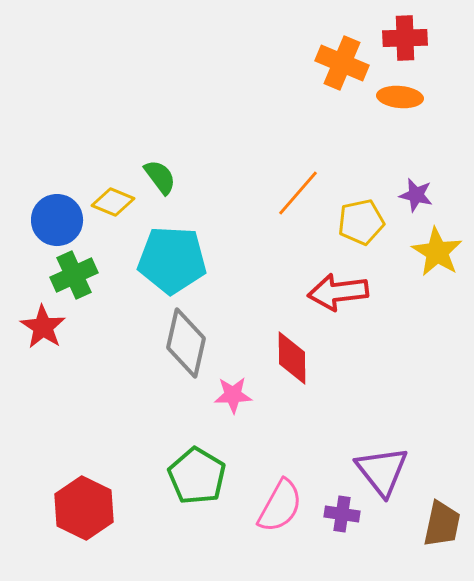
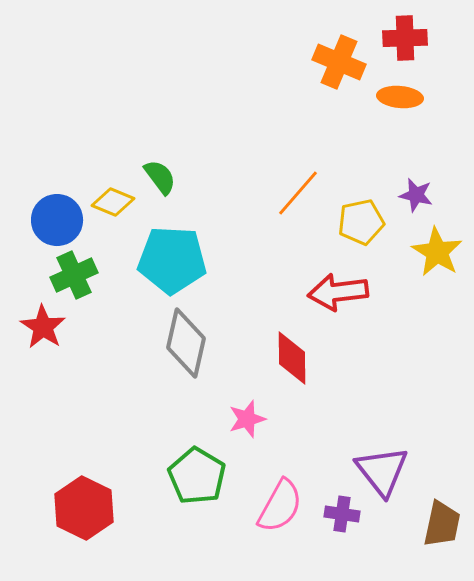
orange cross: moved 3 px left, 1 px up
pink star: moved 14 px right, 24 px down; rotated 15 degrees counterclockwise
